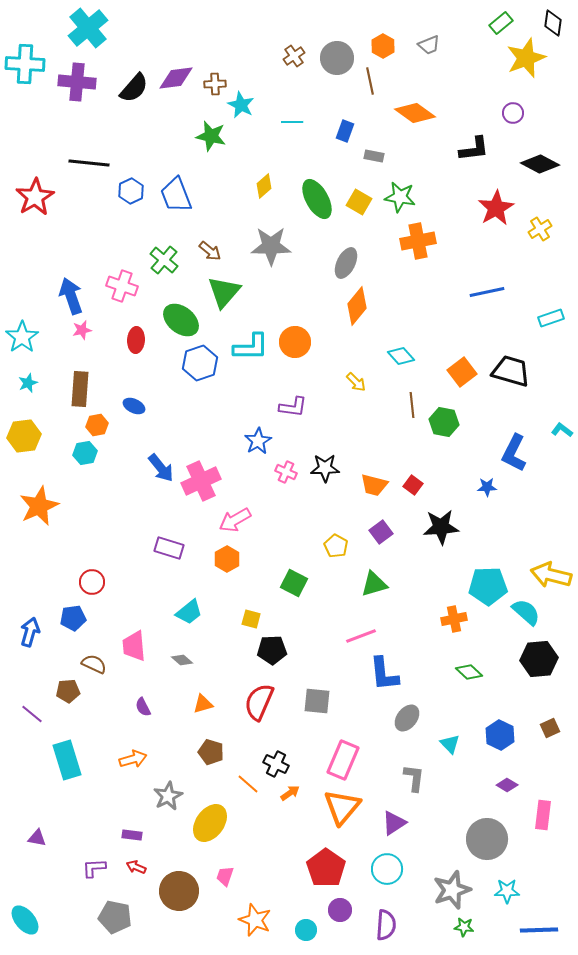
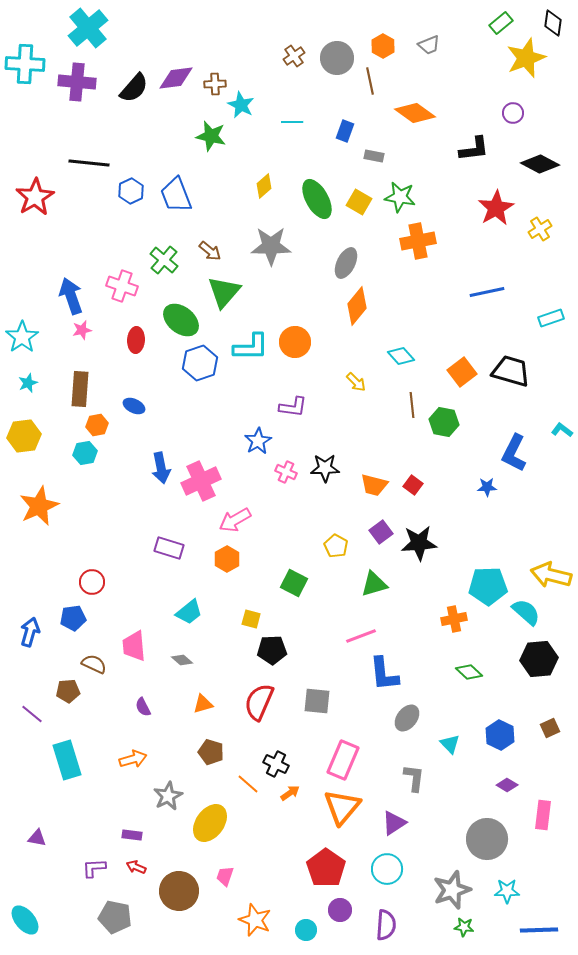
blue arrow at (161, 468): rotated 28 degrees clockwise
black star at (441, 527): moved 22 px left, 16 px down
